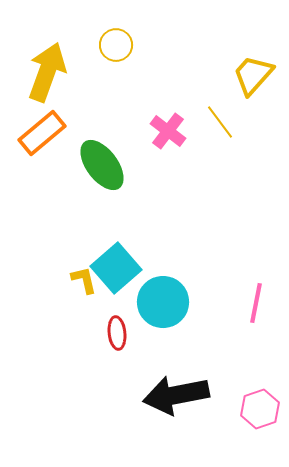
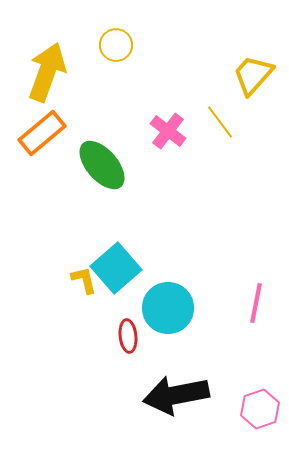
green ellipse: rotated 4 degrees counterclockwise
cyan circle: moved 5 px right, 6 px down
red ellipse: moved 11 px right, 3 px down
